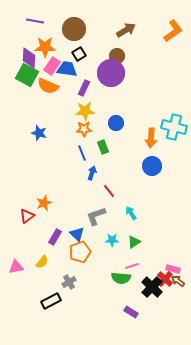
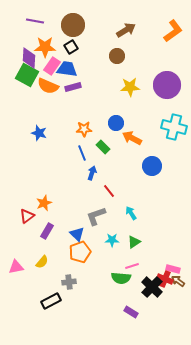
brown circle at (74, 29): moved 1 px left, 4 px up
black square at (79, 54): moved 8 px left, 7 px up
purple circle at (111, 73): moved 56 px right, 12 px down
purple rectangle at (84, 88): moved 11 px left, 1 px up; rotated 49 degrees clockwise
yellow star at (85, 111): moved 45 px right, 24 px up
orange arrow at (151, 138): moved 19 px left; rotated 114 degrees clockwise
green rectangle at (103, 147): rotated 24 degrees counterclockwise
purple rectangle at (55, 237): moved 8 px left, 6 px up
red cross at (165, 279): rotated 21 degrees counterclockwise
gray cross at (69, 282): rotated 24 degrees clockwise
